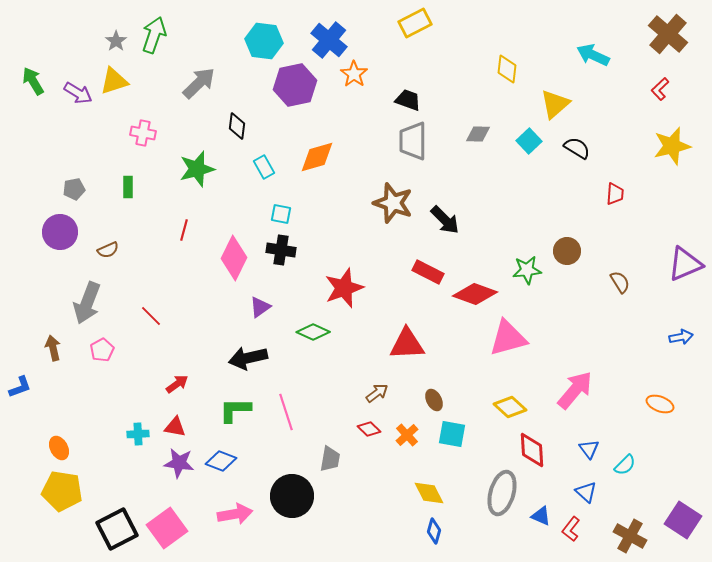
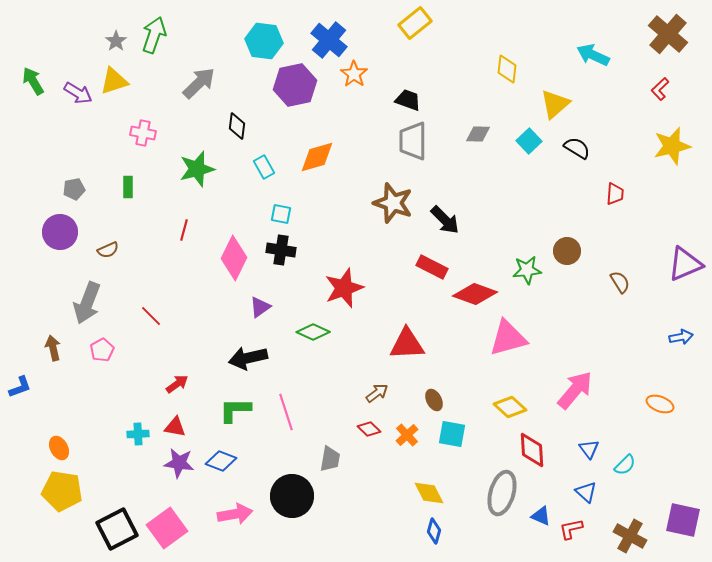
yellow rectangle at (415, 23): rotated 12 degrees counterclockwise
red rectangle at (428, 272): moved 4 px right, 5 px up
purple square at (683, 520): rotated 21 degrees counterclockwise
red L-shape at (571, 529): rotated 40 degrees clockwise
